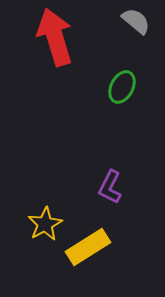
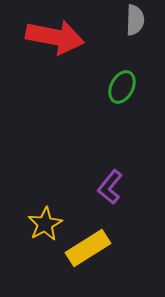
gray semicircle: moved 1 px left, 1 px up; rotated 52 degrees clockwise
red arrow: rotated 118 degrees clockwise
purple L-shape: rotated 12 degrees clockwise
yellow rectangle: moved 1 px down
